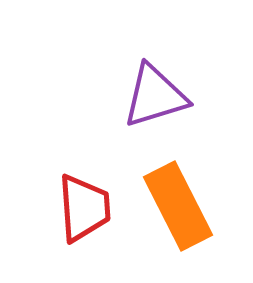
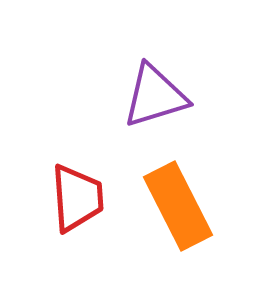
red trapezoid: moved 7 px left, 10 px up
